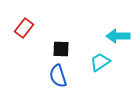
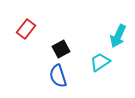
red rectangle: moved 2 px right, 1 px down
cyan arrow: rotated 65 degrees counterclockwise
black square: rotated 30 degrees counterclockwise
